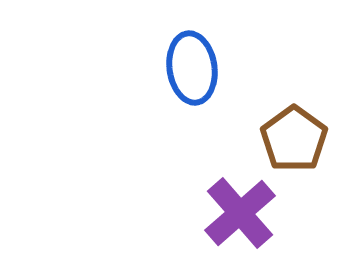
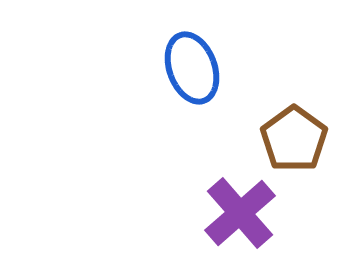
blue ellipse: rotated 12 degrees counterclockwise
